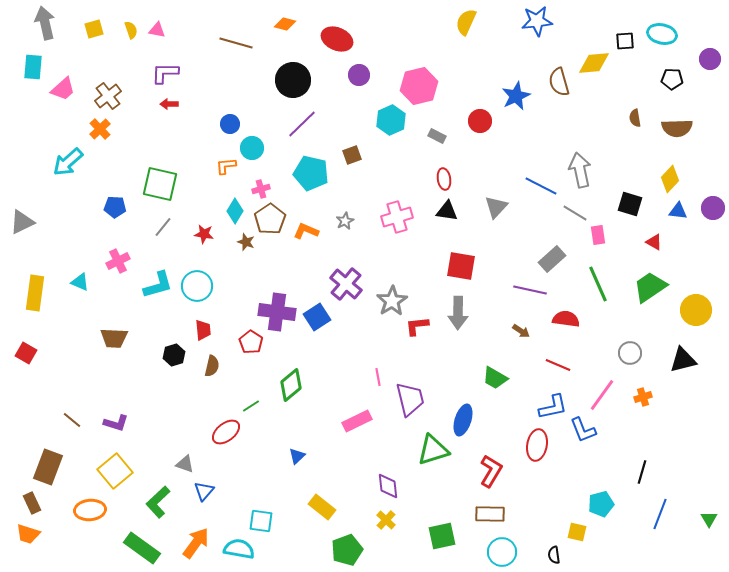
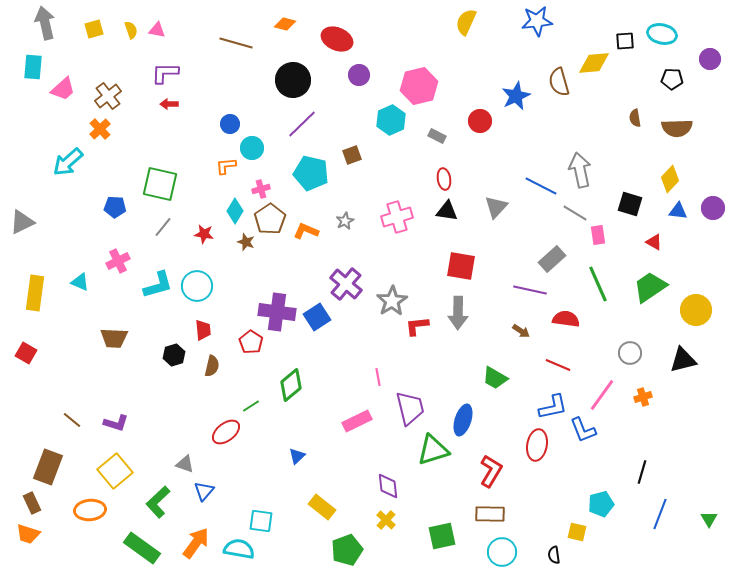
purple trapezoid at (410, 399): moved 9 px down
